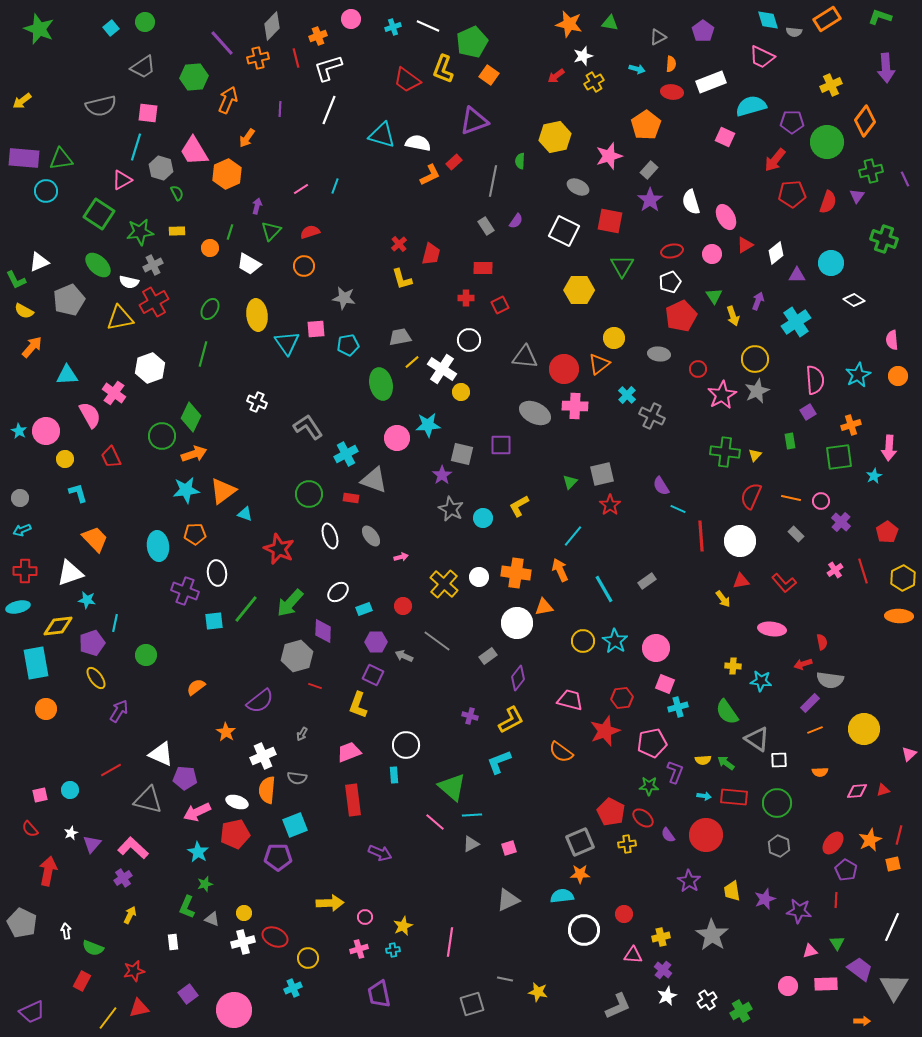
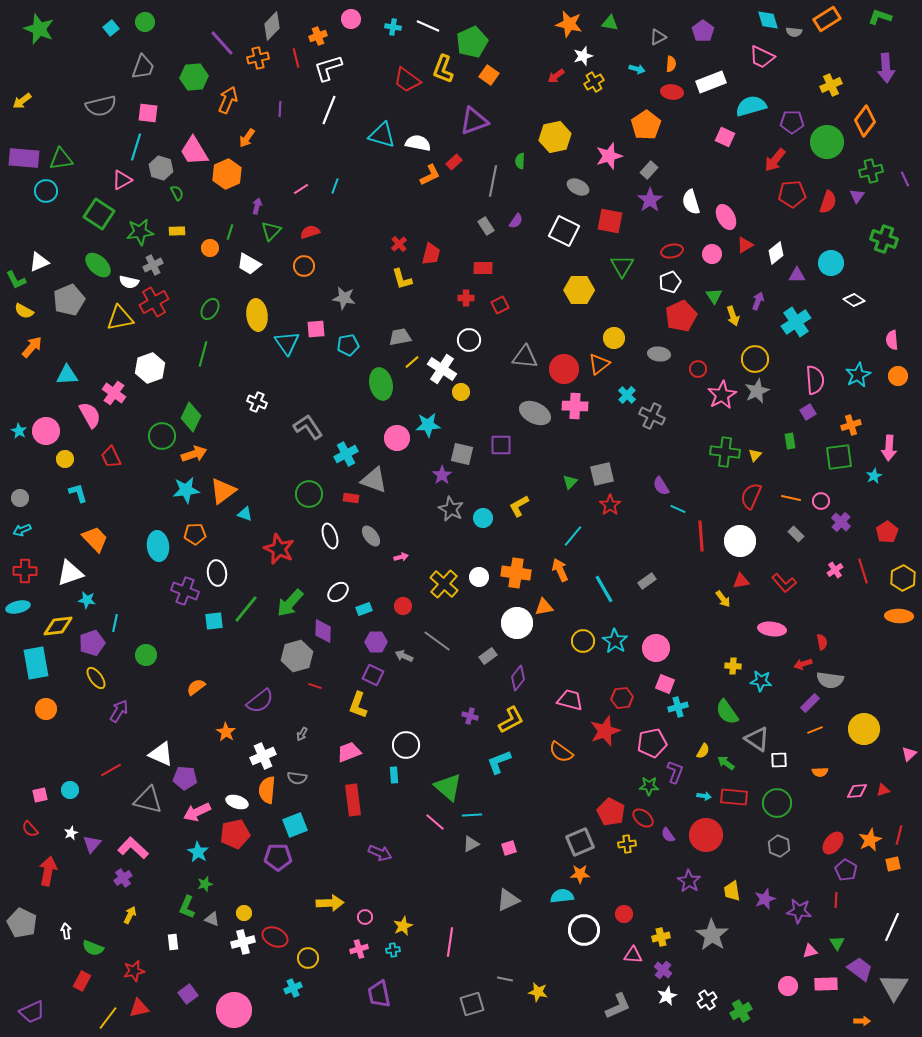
cyan cross at (393, 27): rotated 28 degrees clockwise
gray trapezoid at (143, 67): rotated 36 degrees counterclockwise
yellow semicircle at (703, 760): moved 9 px up; rotated 56 degrees counterclockwise
green triangle at (452, 787): moved 4 px left
